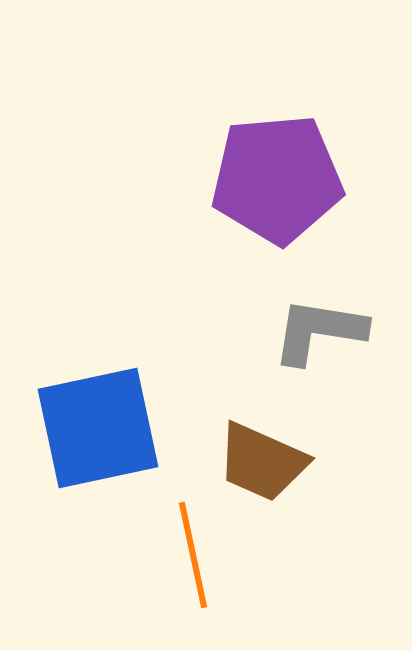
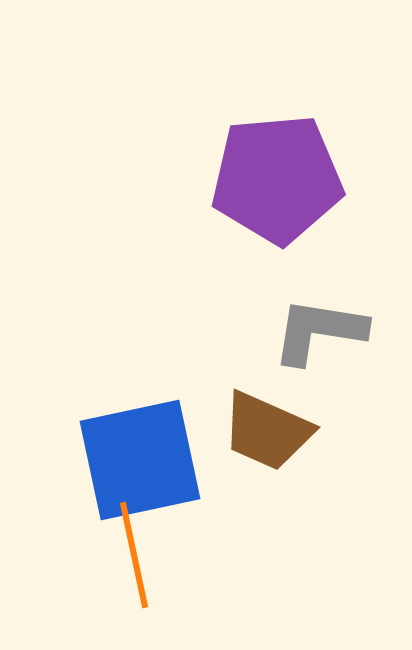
blue square: moved 42 px right, 32 px down
brown trapezoid: moved 5 px right, 31 px up
orange line: moved 59 px left
